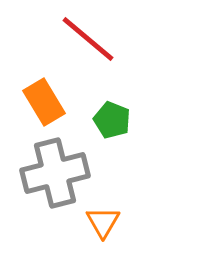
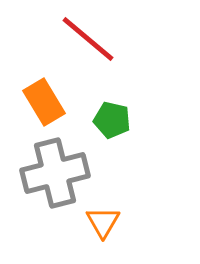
green pentagon: rotated 9 degrees counterclockwise
